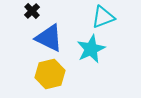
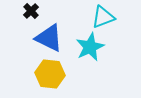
black cross: moved 1 px left
cyan star: moved 1 px left, 2 px up
yellow hexagon: rotated 20 degrees clockwise
